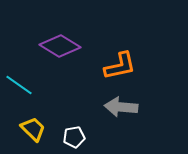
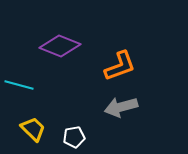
purple diamond: rotated 9 degrees counterclockwise
orange L-shape: rotated 8 degrees counterclockwise
cyan line: rotated 20 degrees counterclockwise
gray arrow: rotated 20 degrees counterclockwise
